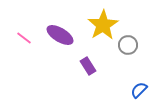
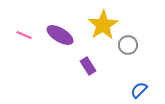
pink line: moved 3 px up; rotated 14 degrees counterclockwise
